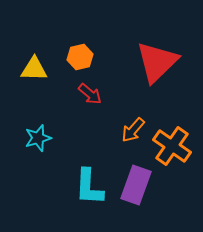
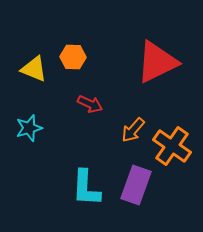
orange hexagon: moved 7 px left; rotated 15 degrees clockwise
red triangle: rotated 18 degrees clockwise
yellow triangle: rotated 20 degrees clockwise
red arrow: moved 10 px down; rotated 15 degrees counterclockwise
cyan star: moved 9 px left, 10 px up
cyan L-shape: moved 3 px left, 1 px down
